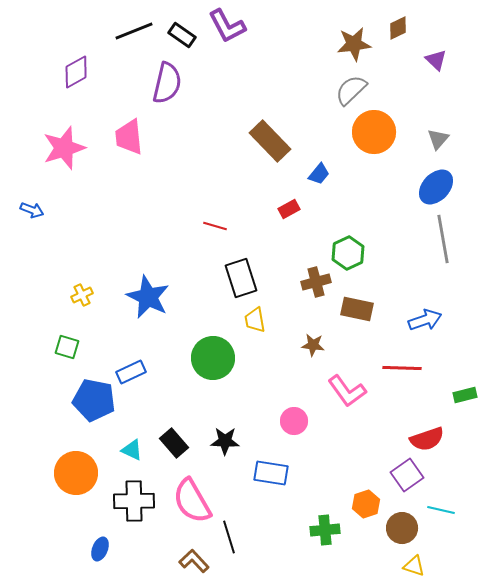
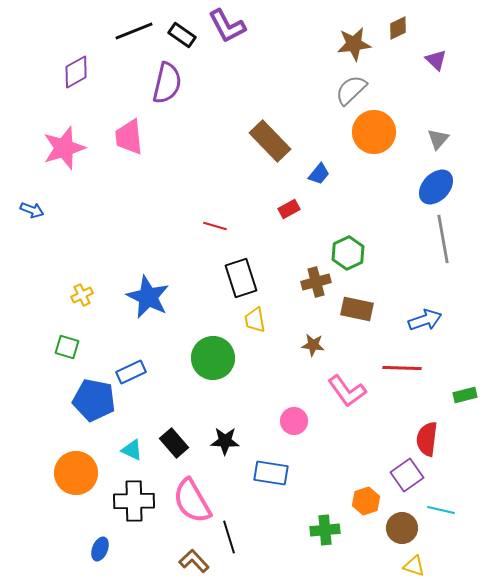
red semicircle at (427, 439): rotated 116 degrees clockwise
orange hexagon at (366, 504): moved 3 px up
